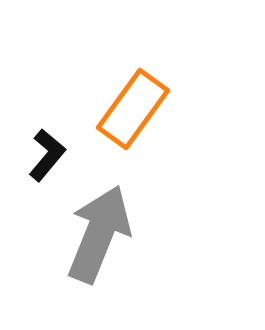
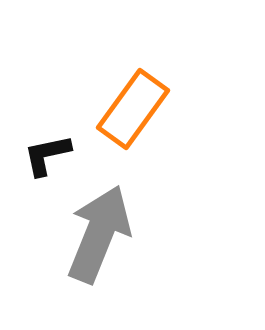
black L-shape: rotated 142 degrees counterclockwise
